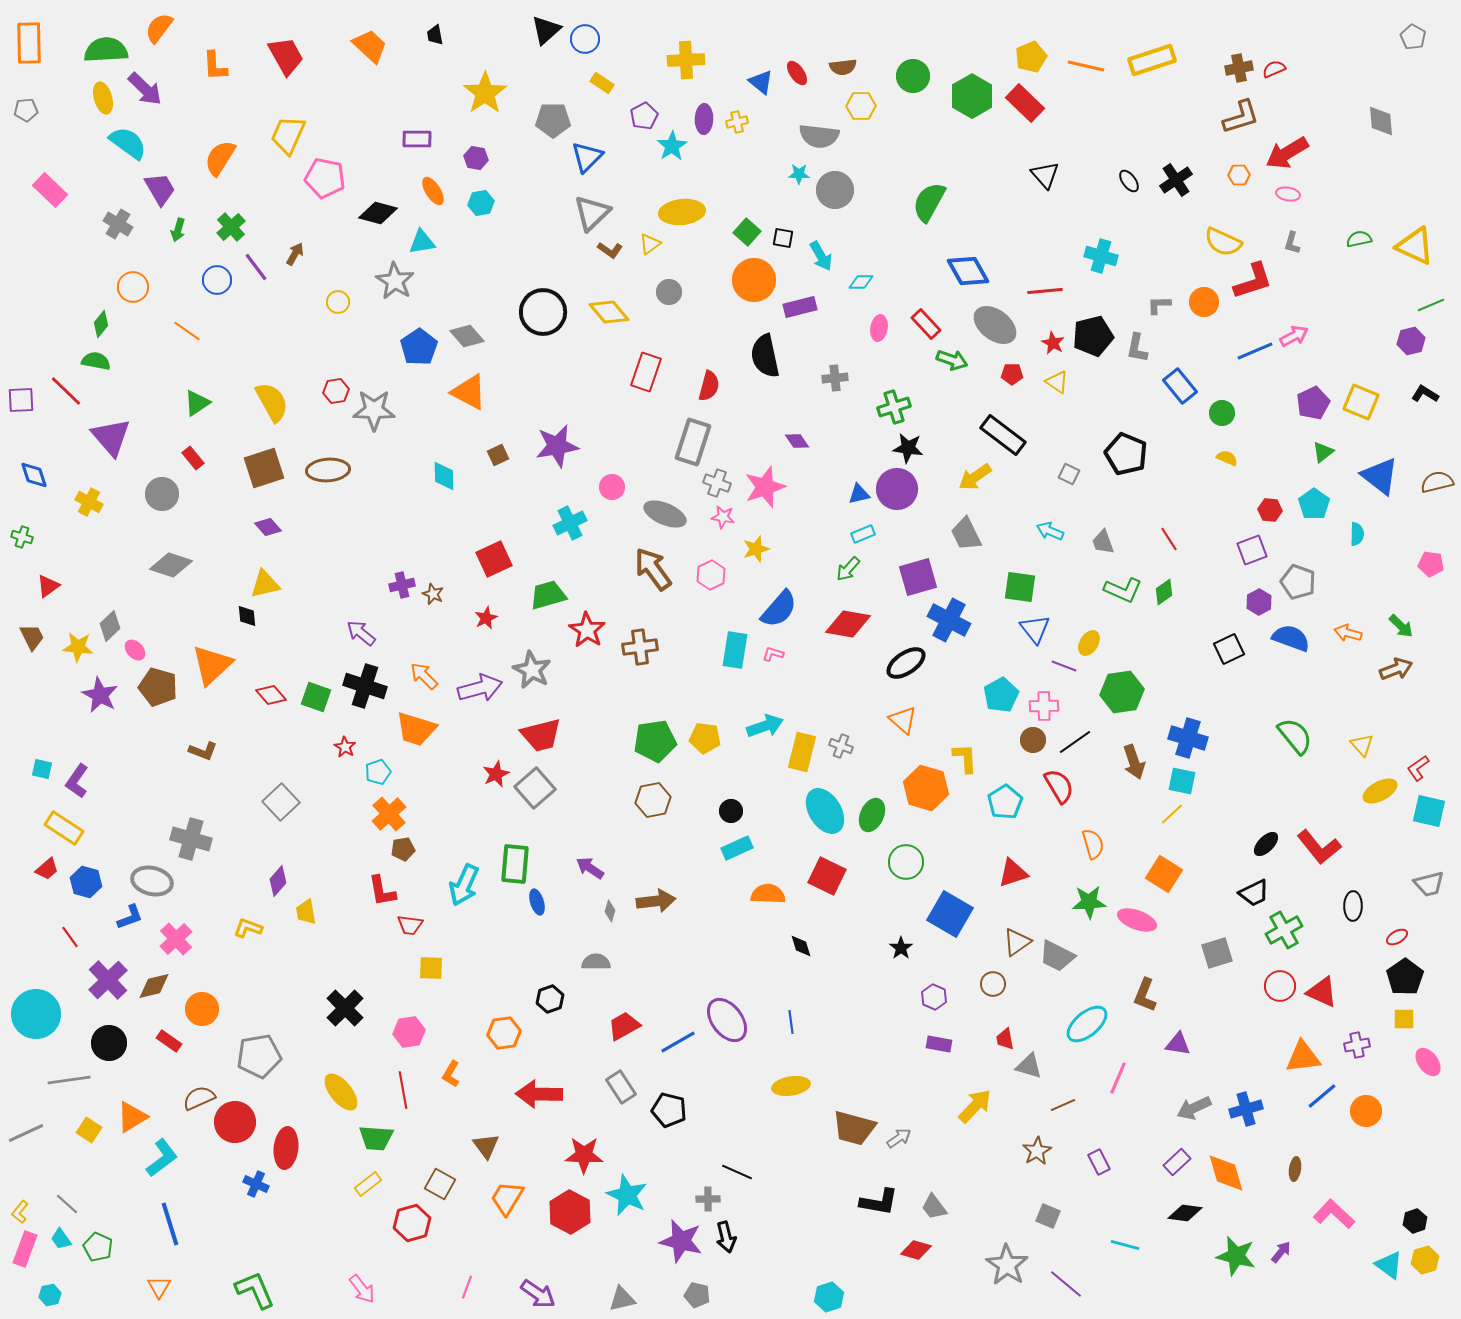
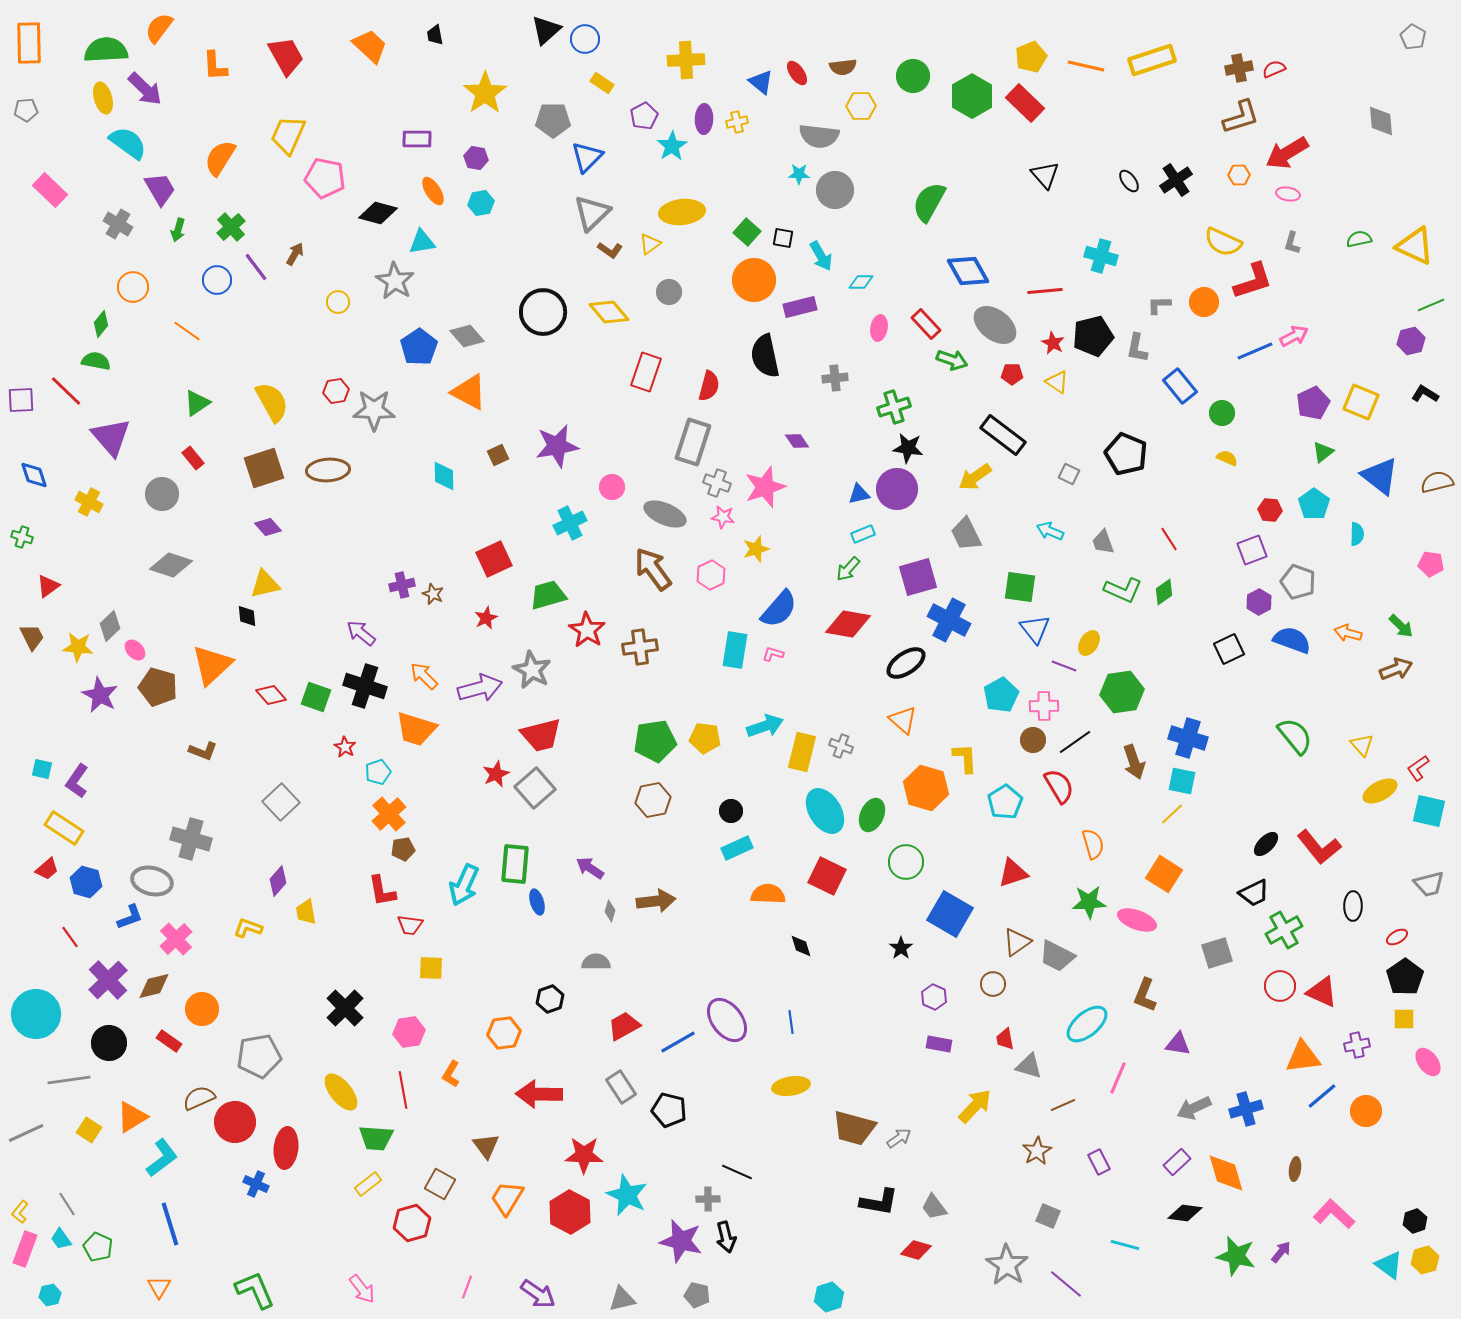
blue semicircle at (1291, 638): moved 1 px right, 2 px down
gray line at (67, 1204): rotated 15 degrees clockwise
